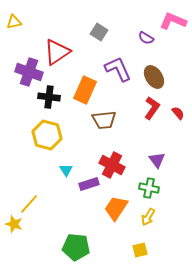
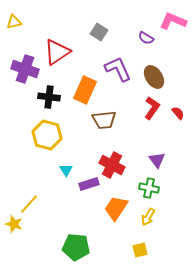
purple cross: moved 4 px left, 3 px up
